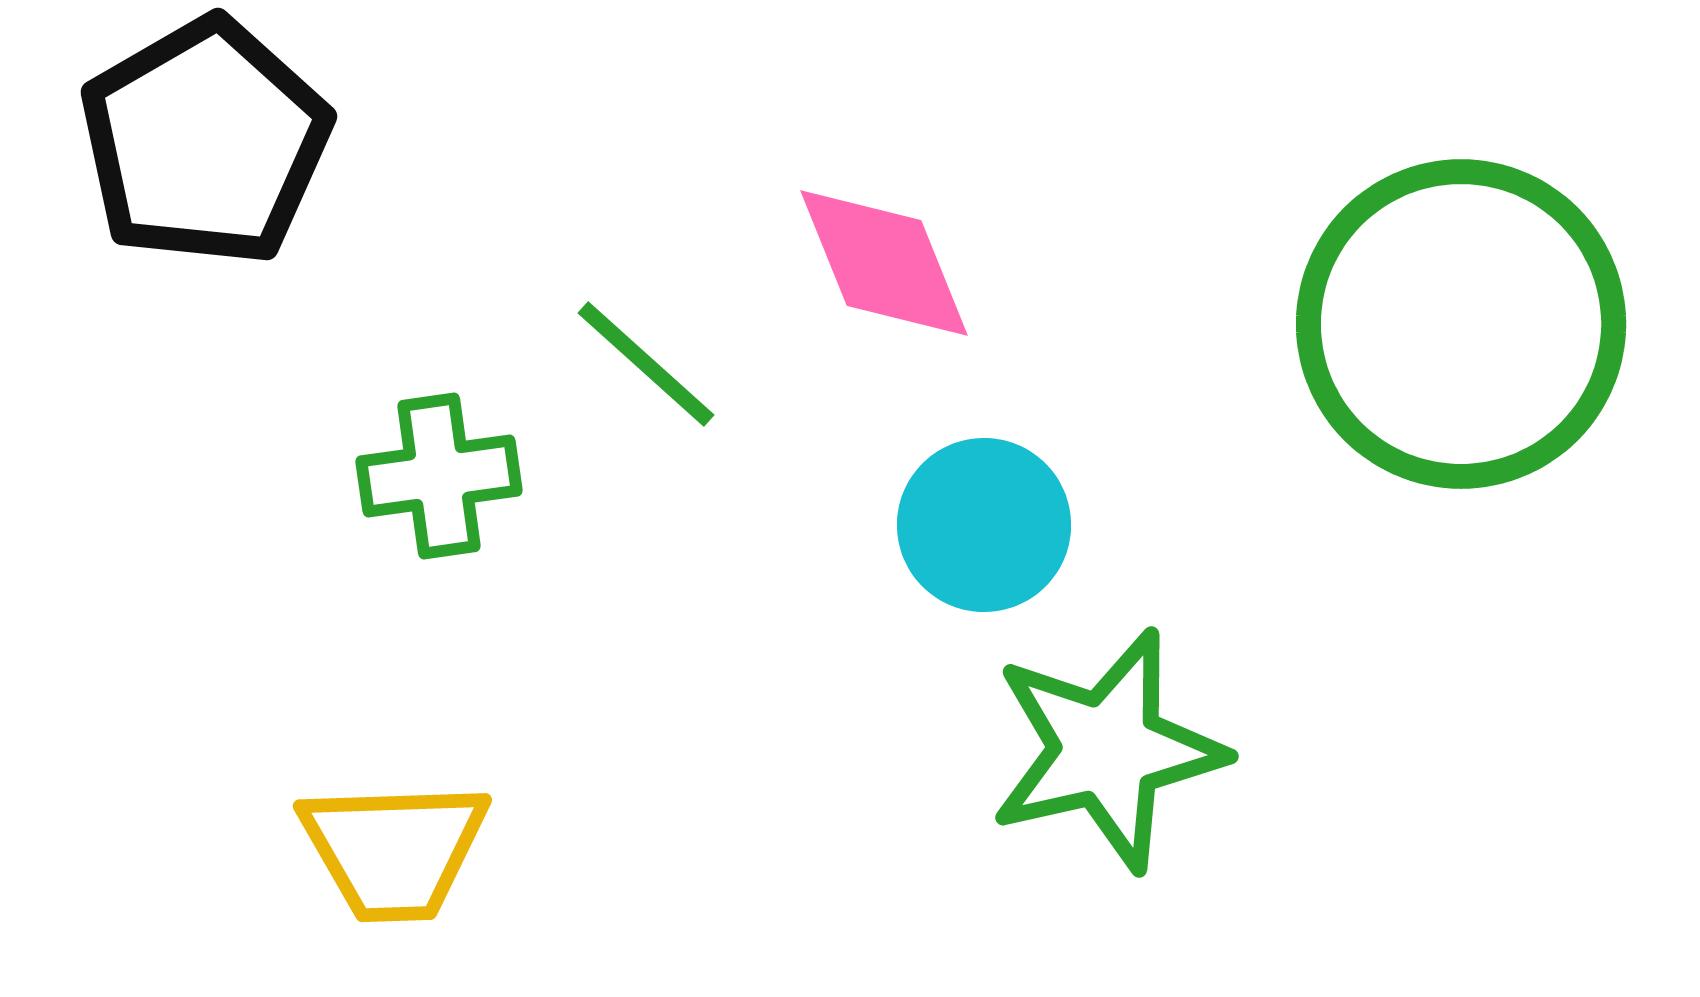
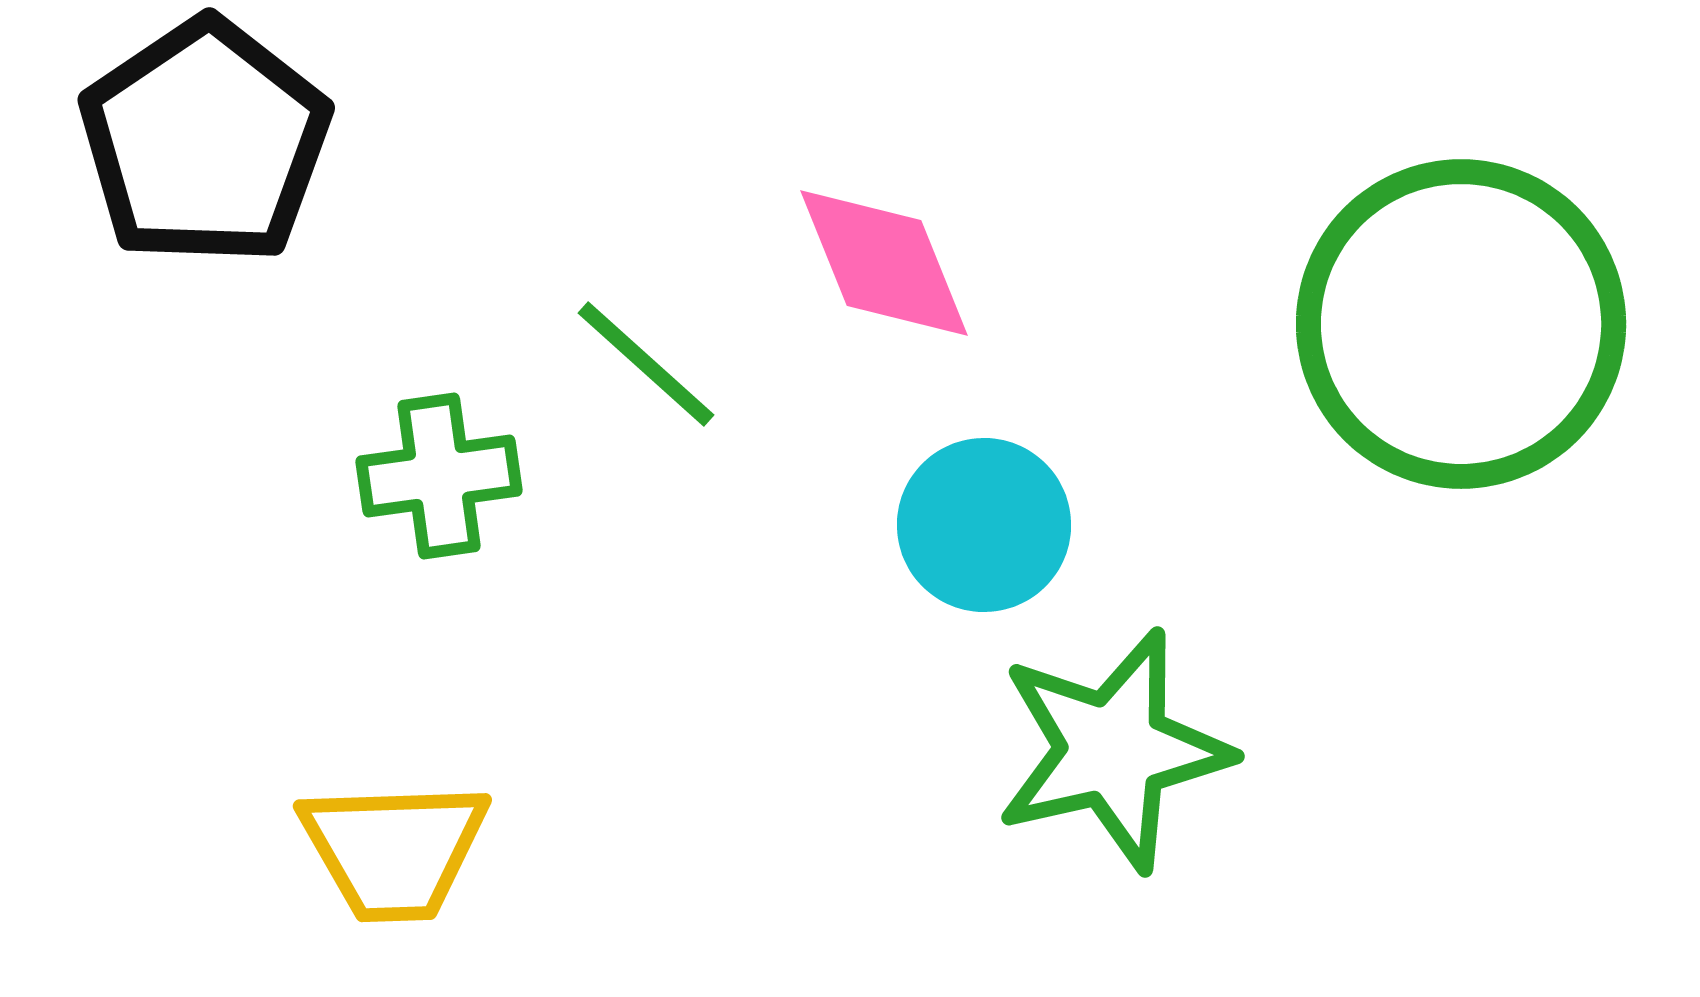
black pentagon: rotated 4 degrees counterclockwise
green star: moved 6 px right
